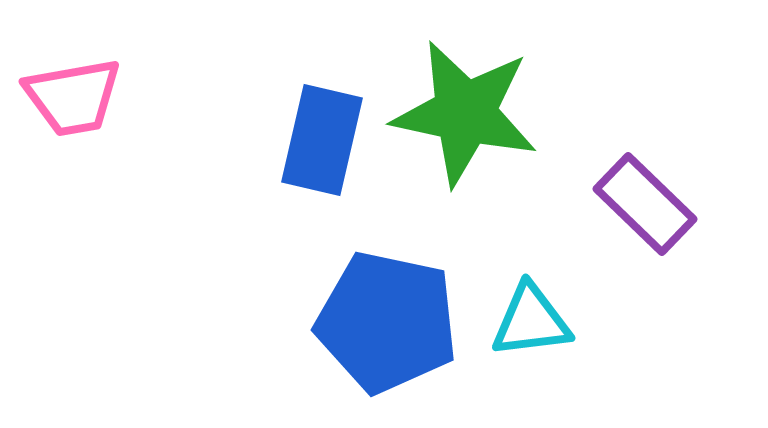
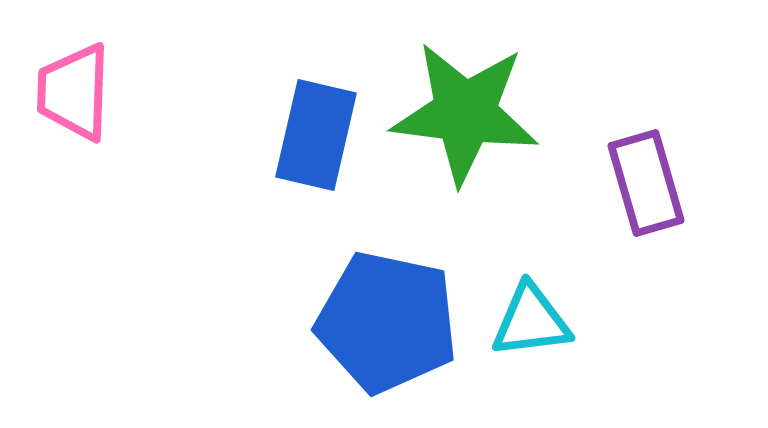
pink trapezoid: moved 1 px right, 5 px up; rotated 102 degrees clockwise
green star: rotated 5 degrees counterclockwise
blue rectangle: moved 6 px left, 5 px up
purple rectangle: moved 1 px right, 21 px up; rotated 30 degrees clockwise
